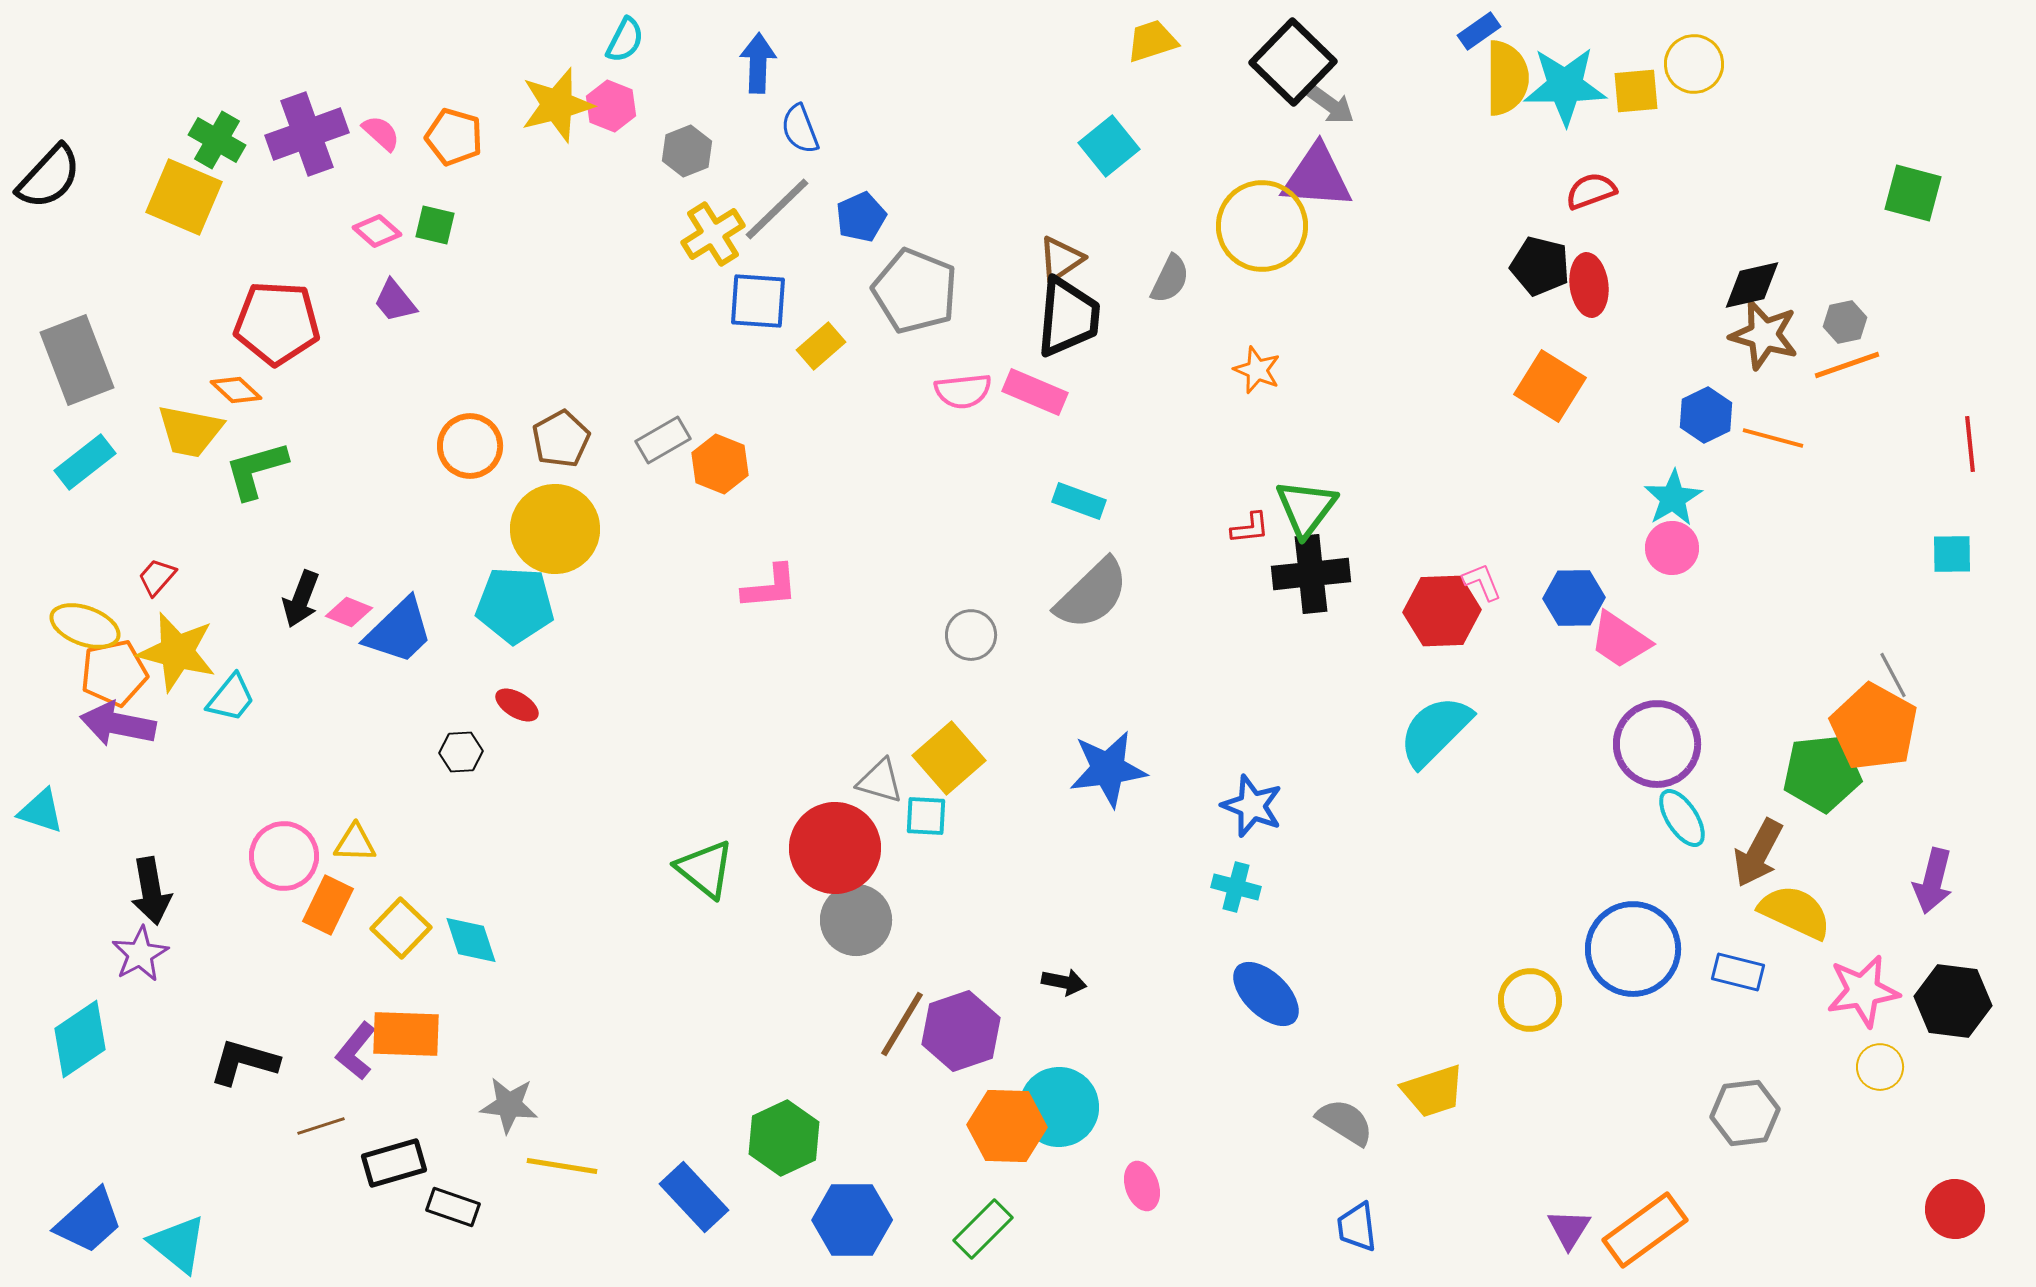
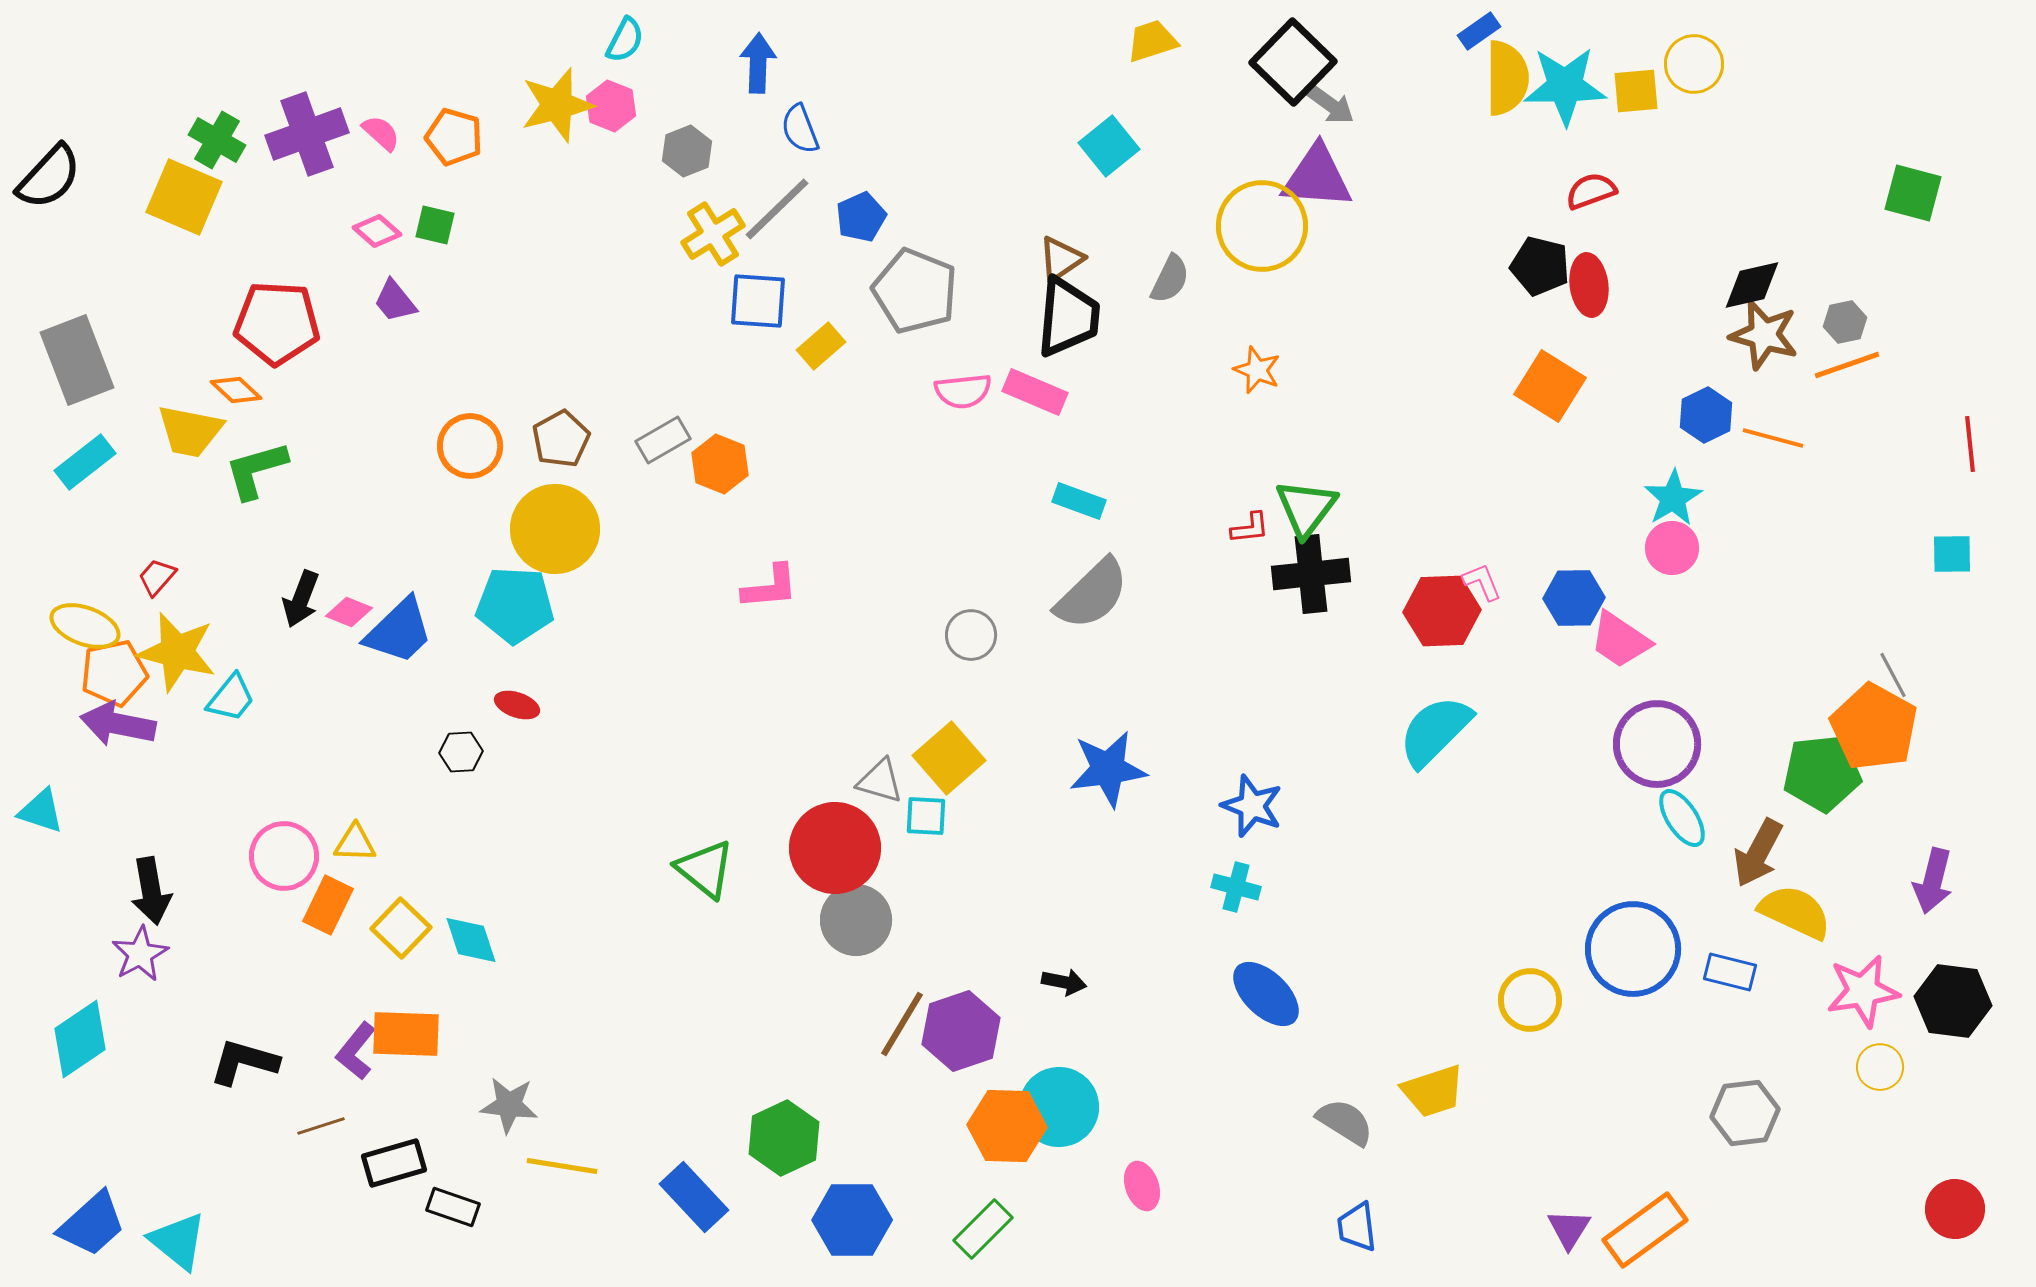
red ellipse at (517, 705): rotated 12 degrees counterclockwise
blue rectangle at (1738, 972): moved 8 px left
blue trapezoid at (89, 1221): moved 3 px right, 3 px down
cyan triangle at (178, 1244): moved 3 px up
